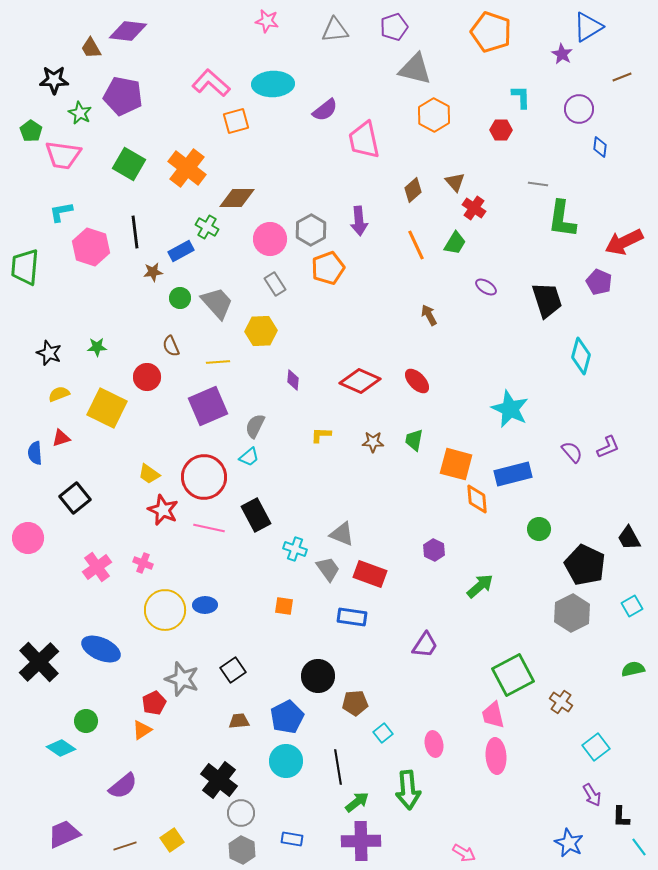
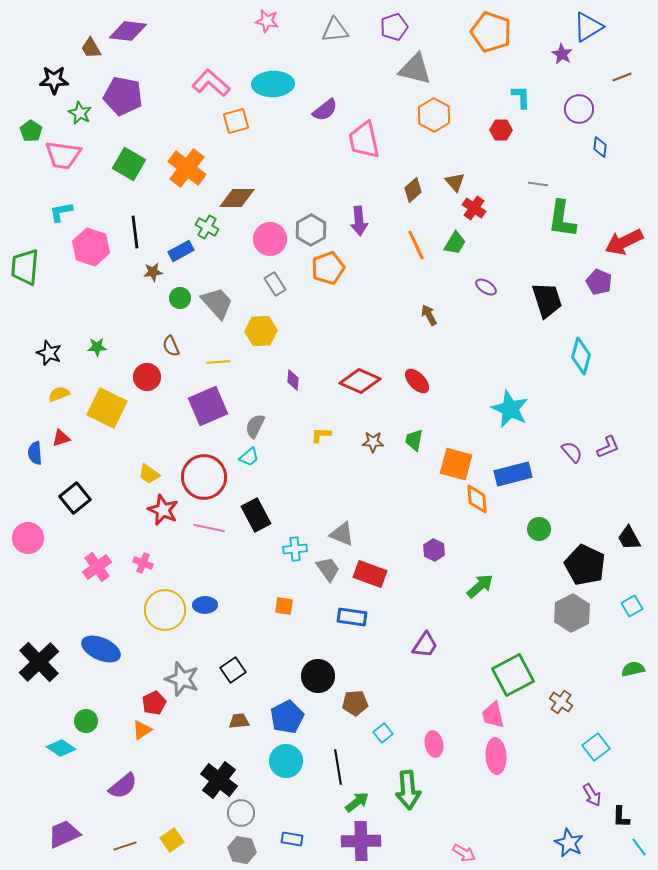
cyan cross at (295, 549): rotated 25 degrees counterclockwise
gray hexagon at (242, 850): rotated 16 degrees counterclockwise
